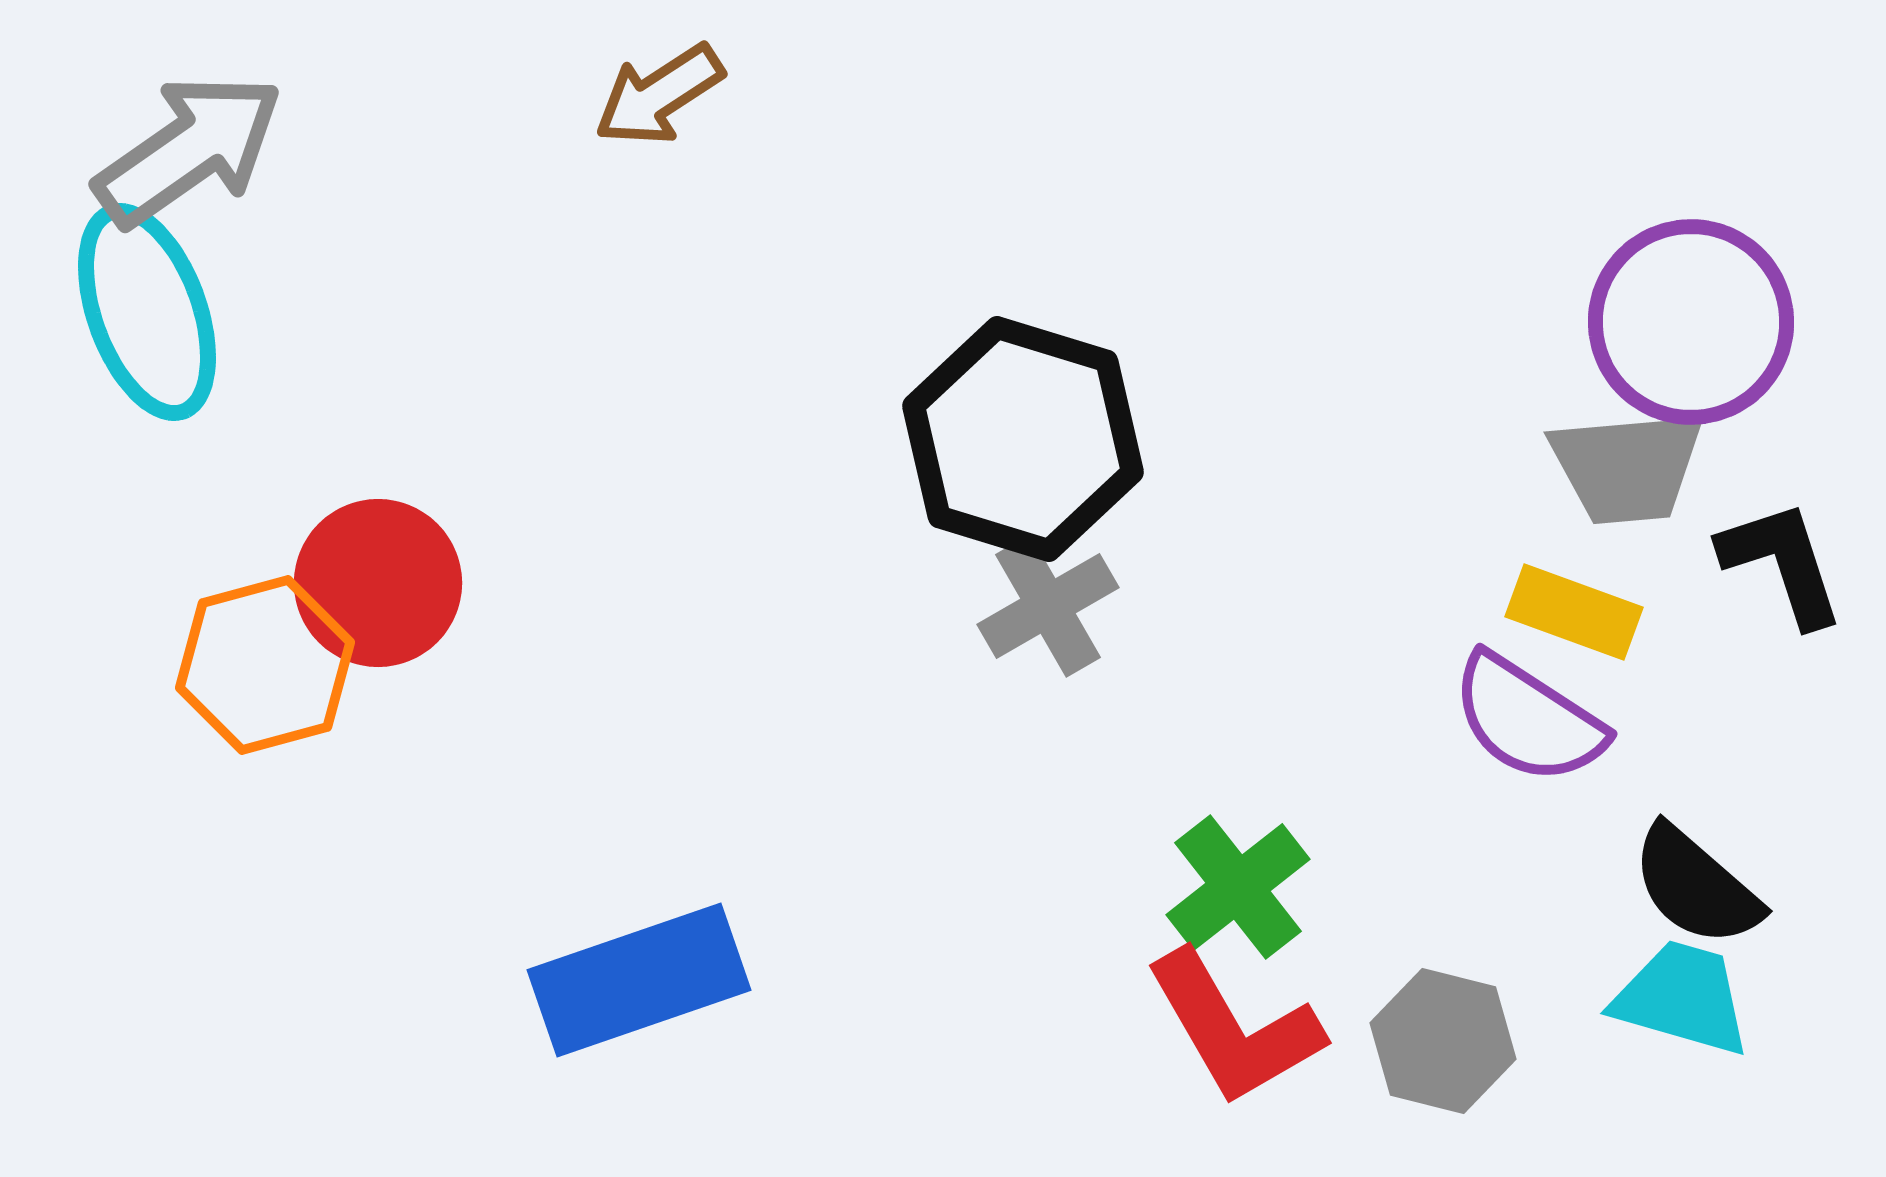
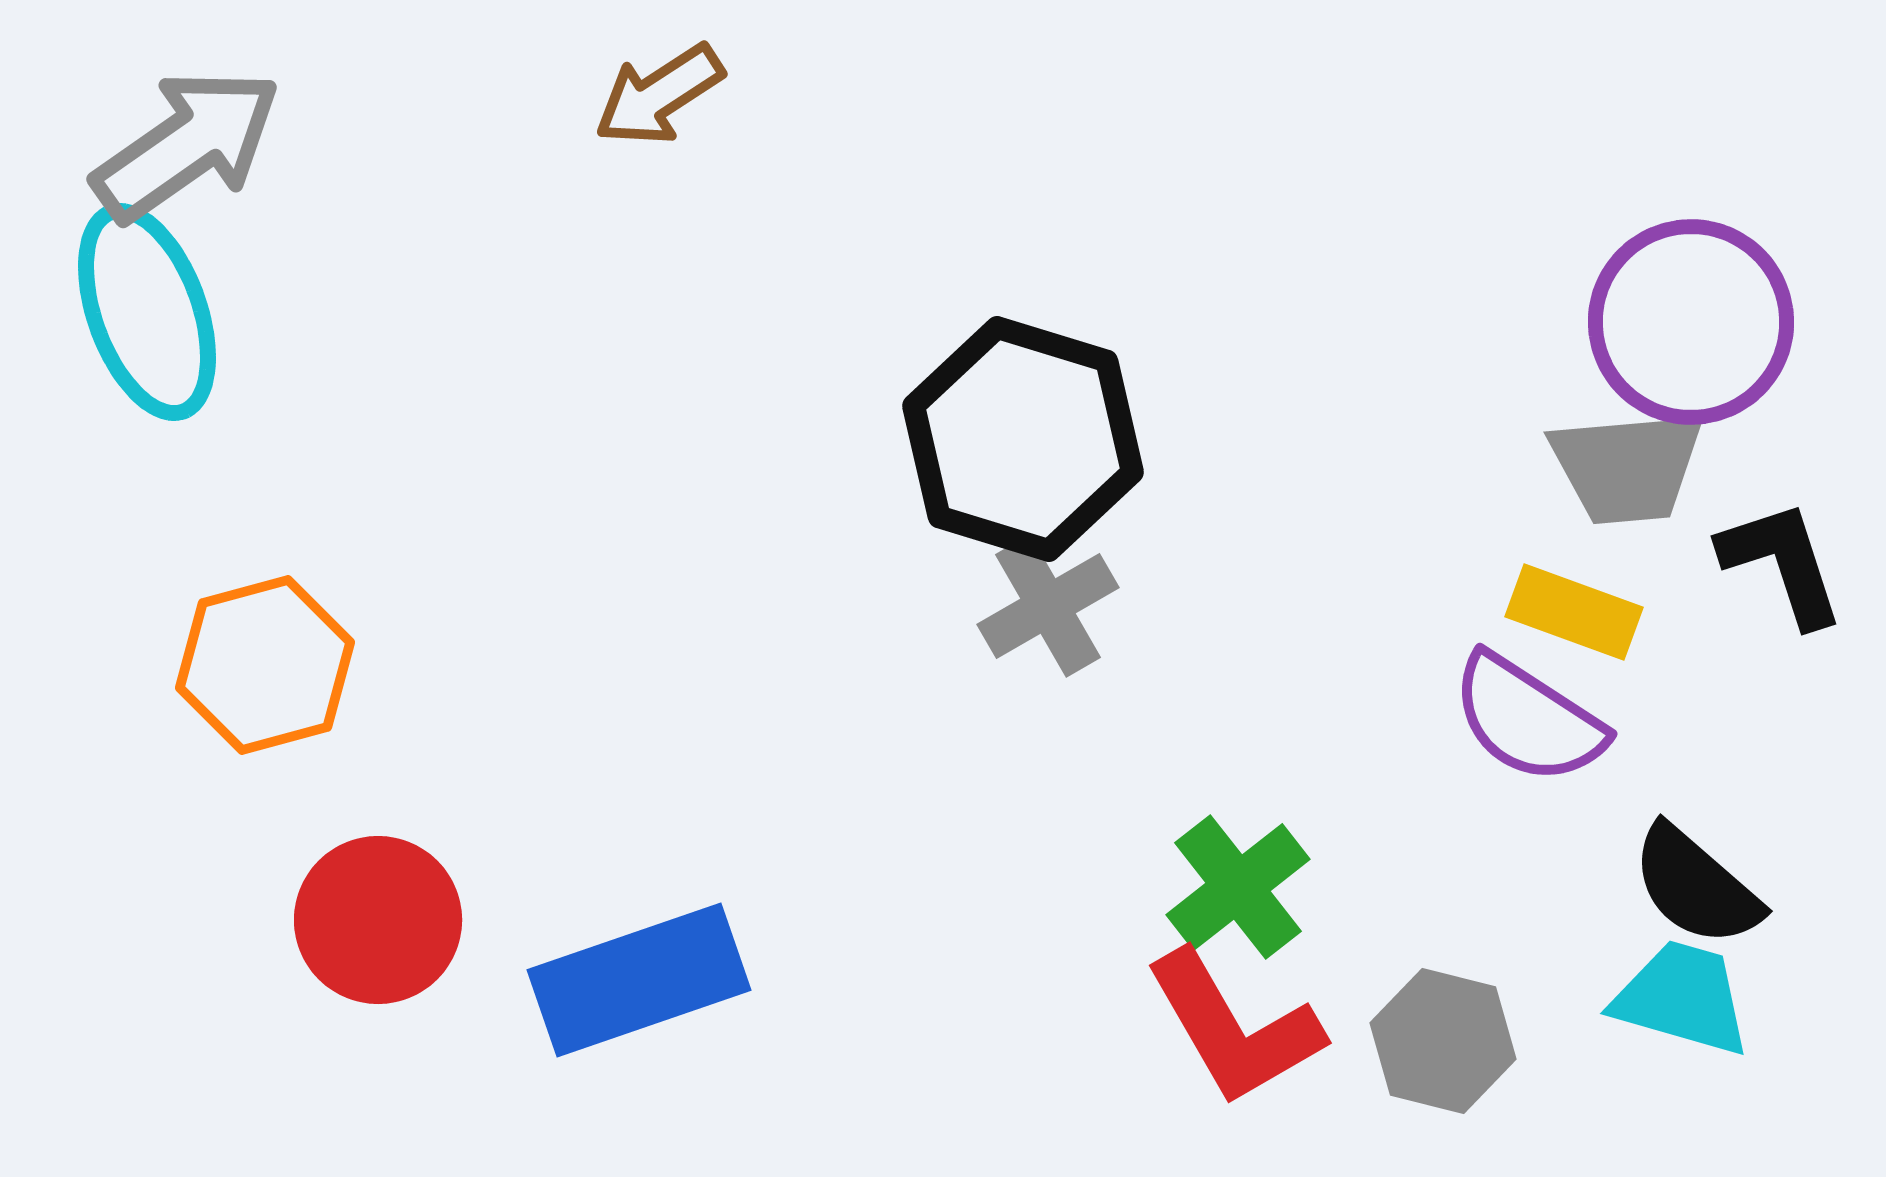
gray arrow: moved 2 px left, 5 px up
red circle: moved 337 px down
